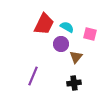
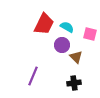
purple circle: moved 1 px right, 1 px down
brown triangle: rotated 24 degrees counterclockwise
